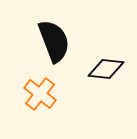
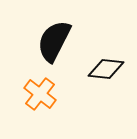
black semicircle: rotated 132 degrees counterclockwise
